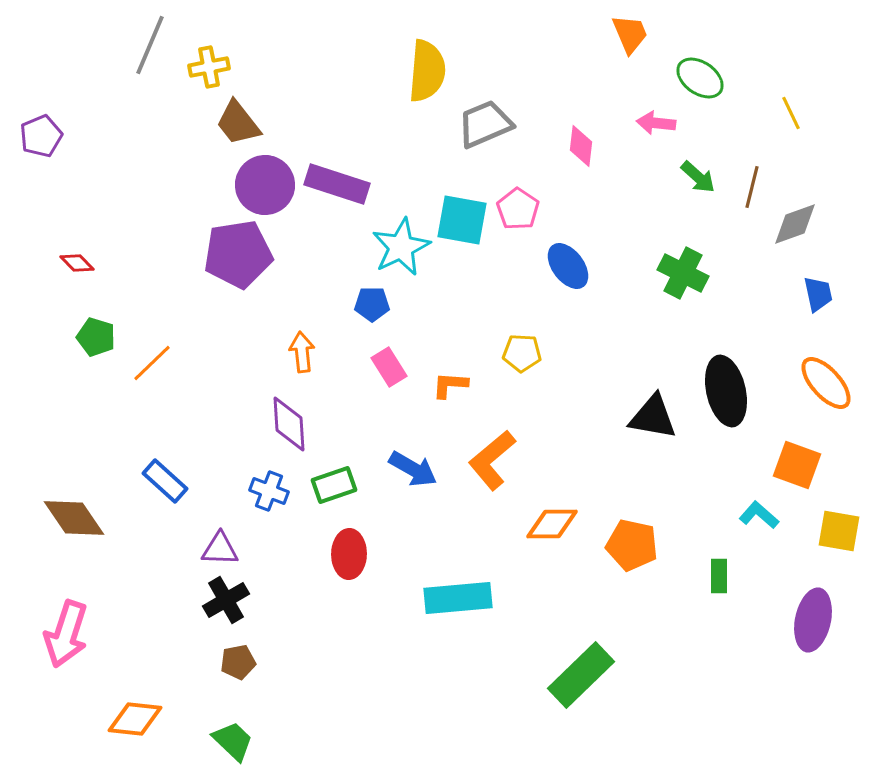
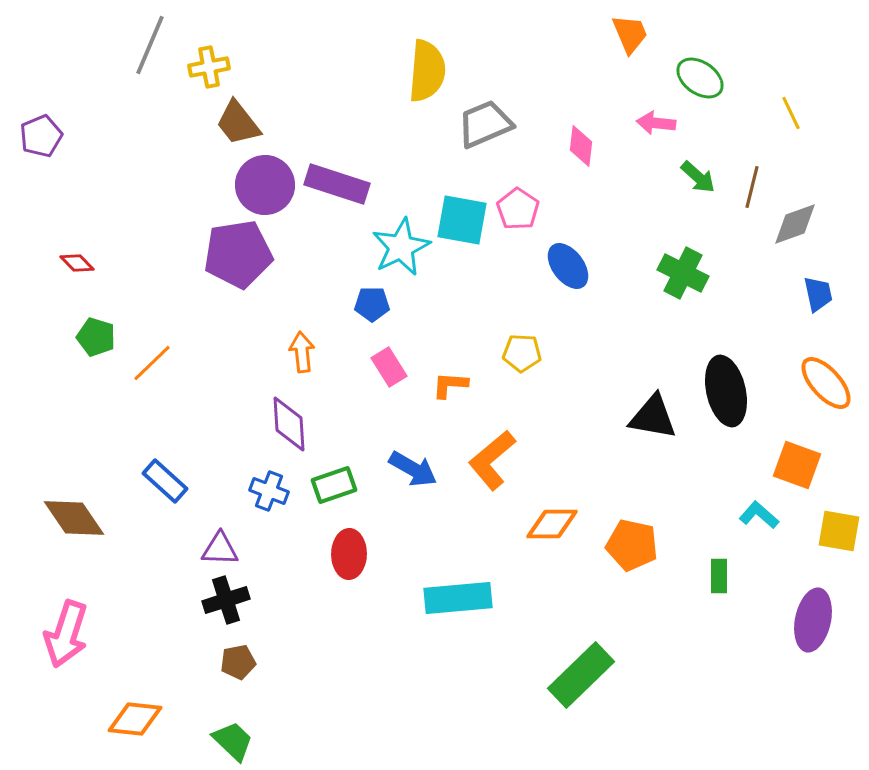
black cross at (226, 600): rotated 12 degrees clockwise
